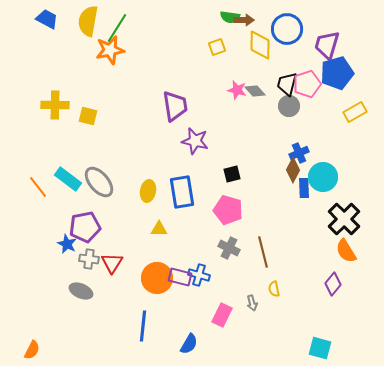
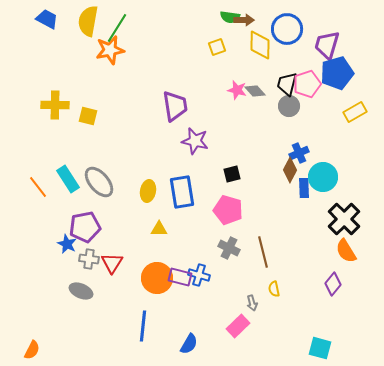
brown diamond at (293, 170): moved 3 px left
cyan rectangle at (68, 179): rotated 20 degrees clockwise
pink rectangle at (222, 315): moved 16 px right, 11 px down; rotated 20 degrees clockwise
